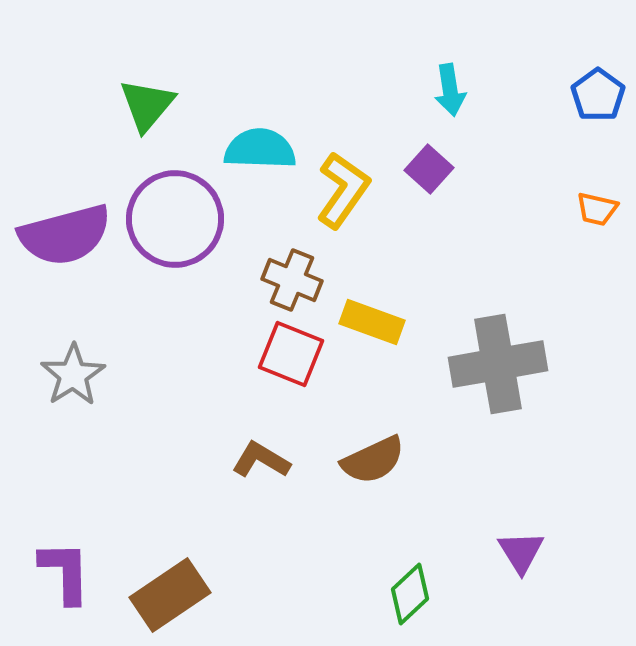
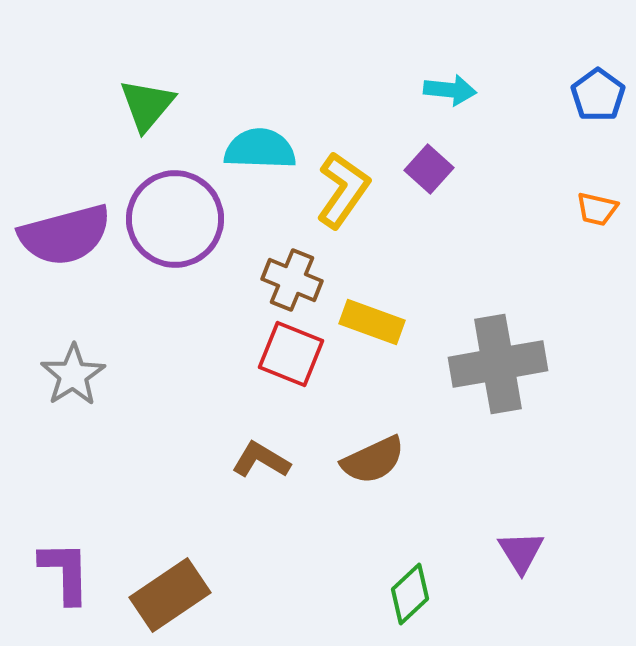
cyan arrow: rotated 75 degrees counterclockwise
